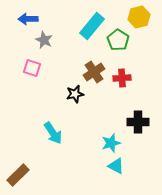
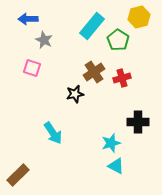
red cross: rotated 12 degrees counterclockwise
